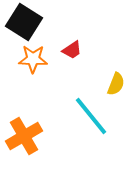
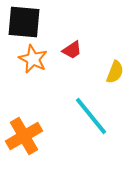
black square: rotated 27 degrees counterclockwise
orange star: rotated 24 degrees clockwise
yellow semicircle: moved 1 px left, 12 px up
